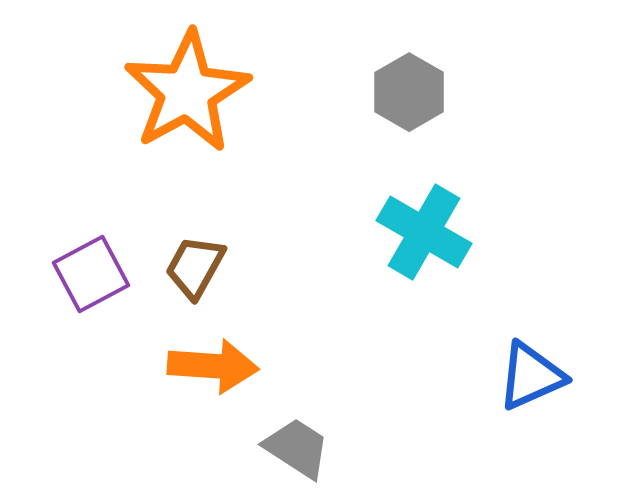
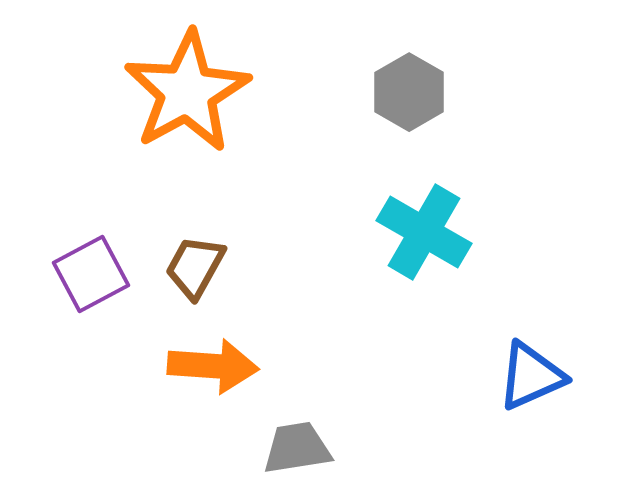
gray trapezoid: rotated 42 degrees counterclockwise
